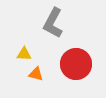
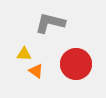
gray L-shape: moved 3 px left; rotated 76 degrees clockwise
orange triangle: moved 3 px up; rotated 21 degrees clockwise
